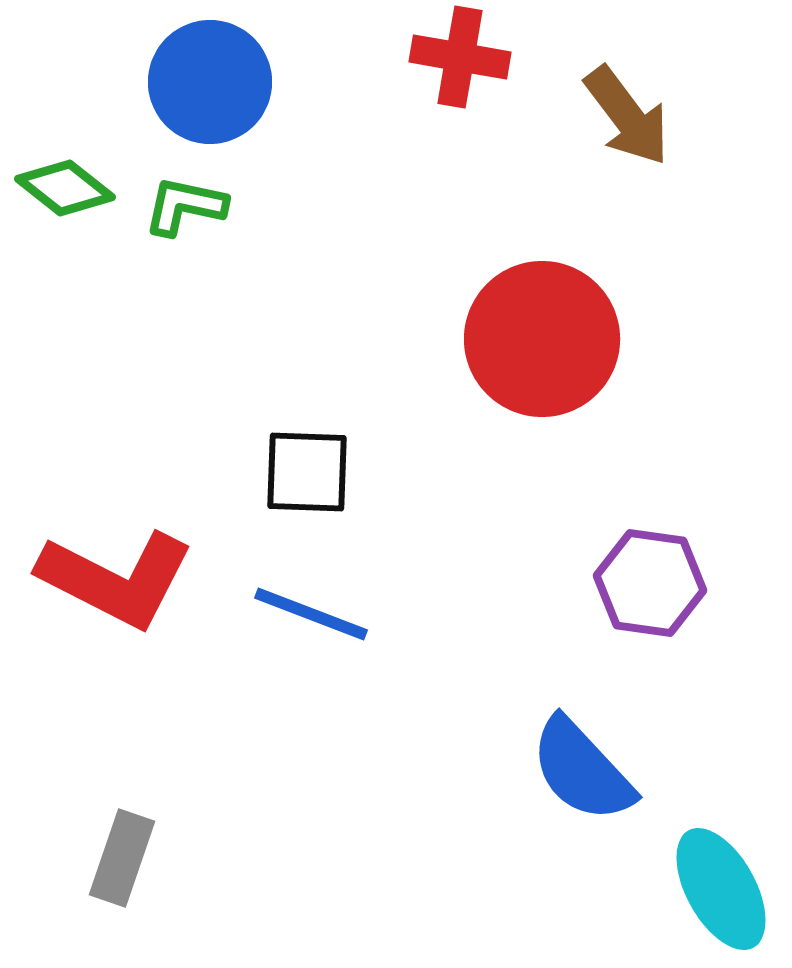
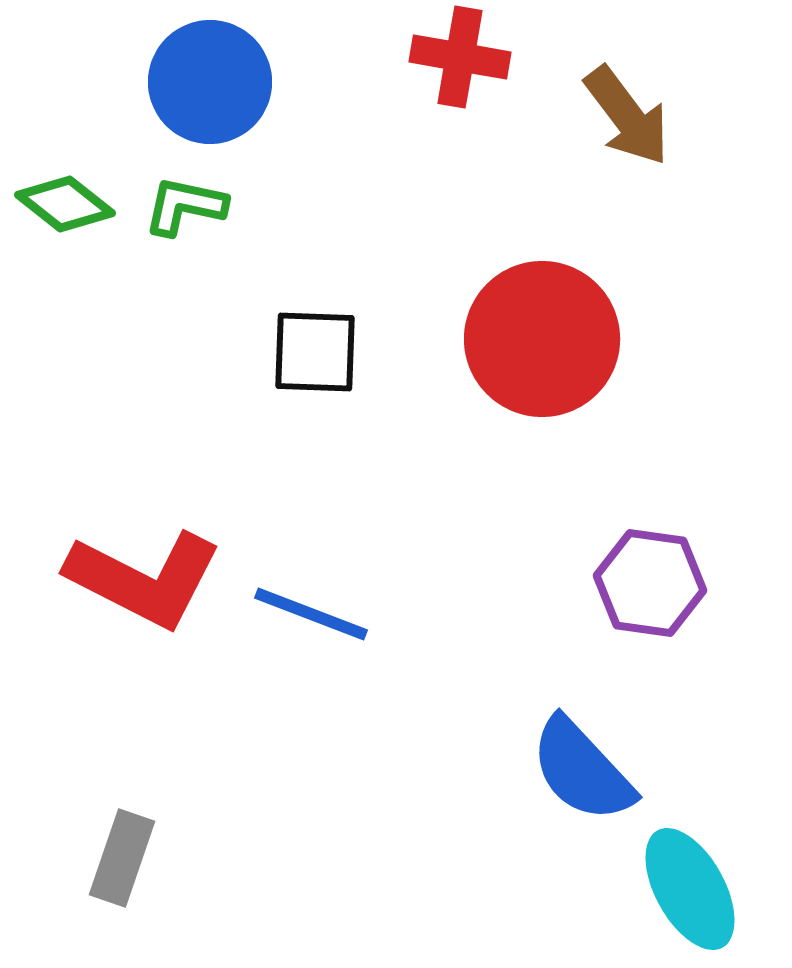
green diamond: moved 16 px down
black square: moved 8 px right, 120 px up
red L-shape: moved 28 px right
cyan ellipse: moved 31 px left
